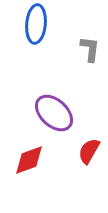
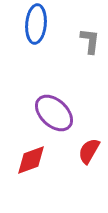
gray L-shape: moved 8 px up
red diamond: moved 2 px right
